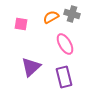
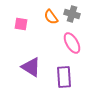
orange semicircle: rotated 98 degrees counterclockwise
pink ellipse: moved 7 px right, 1 px up
purple triangle: rotated 45 degrees counterclockwise
purple rectangle: rotated 10 degrees clockwise
